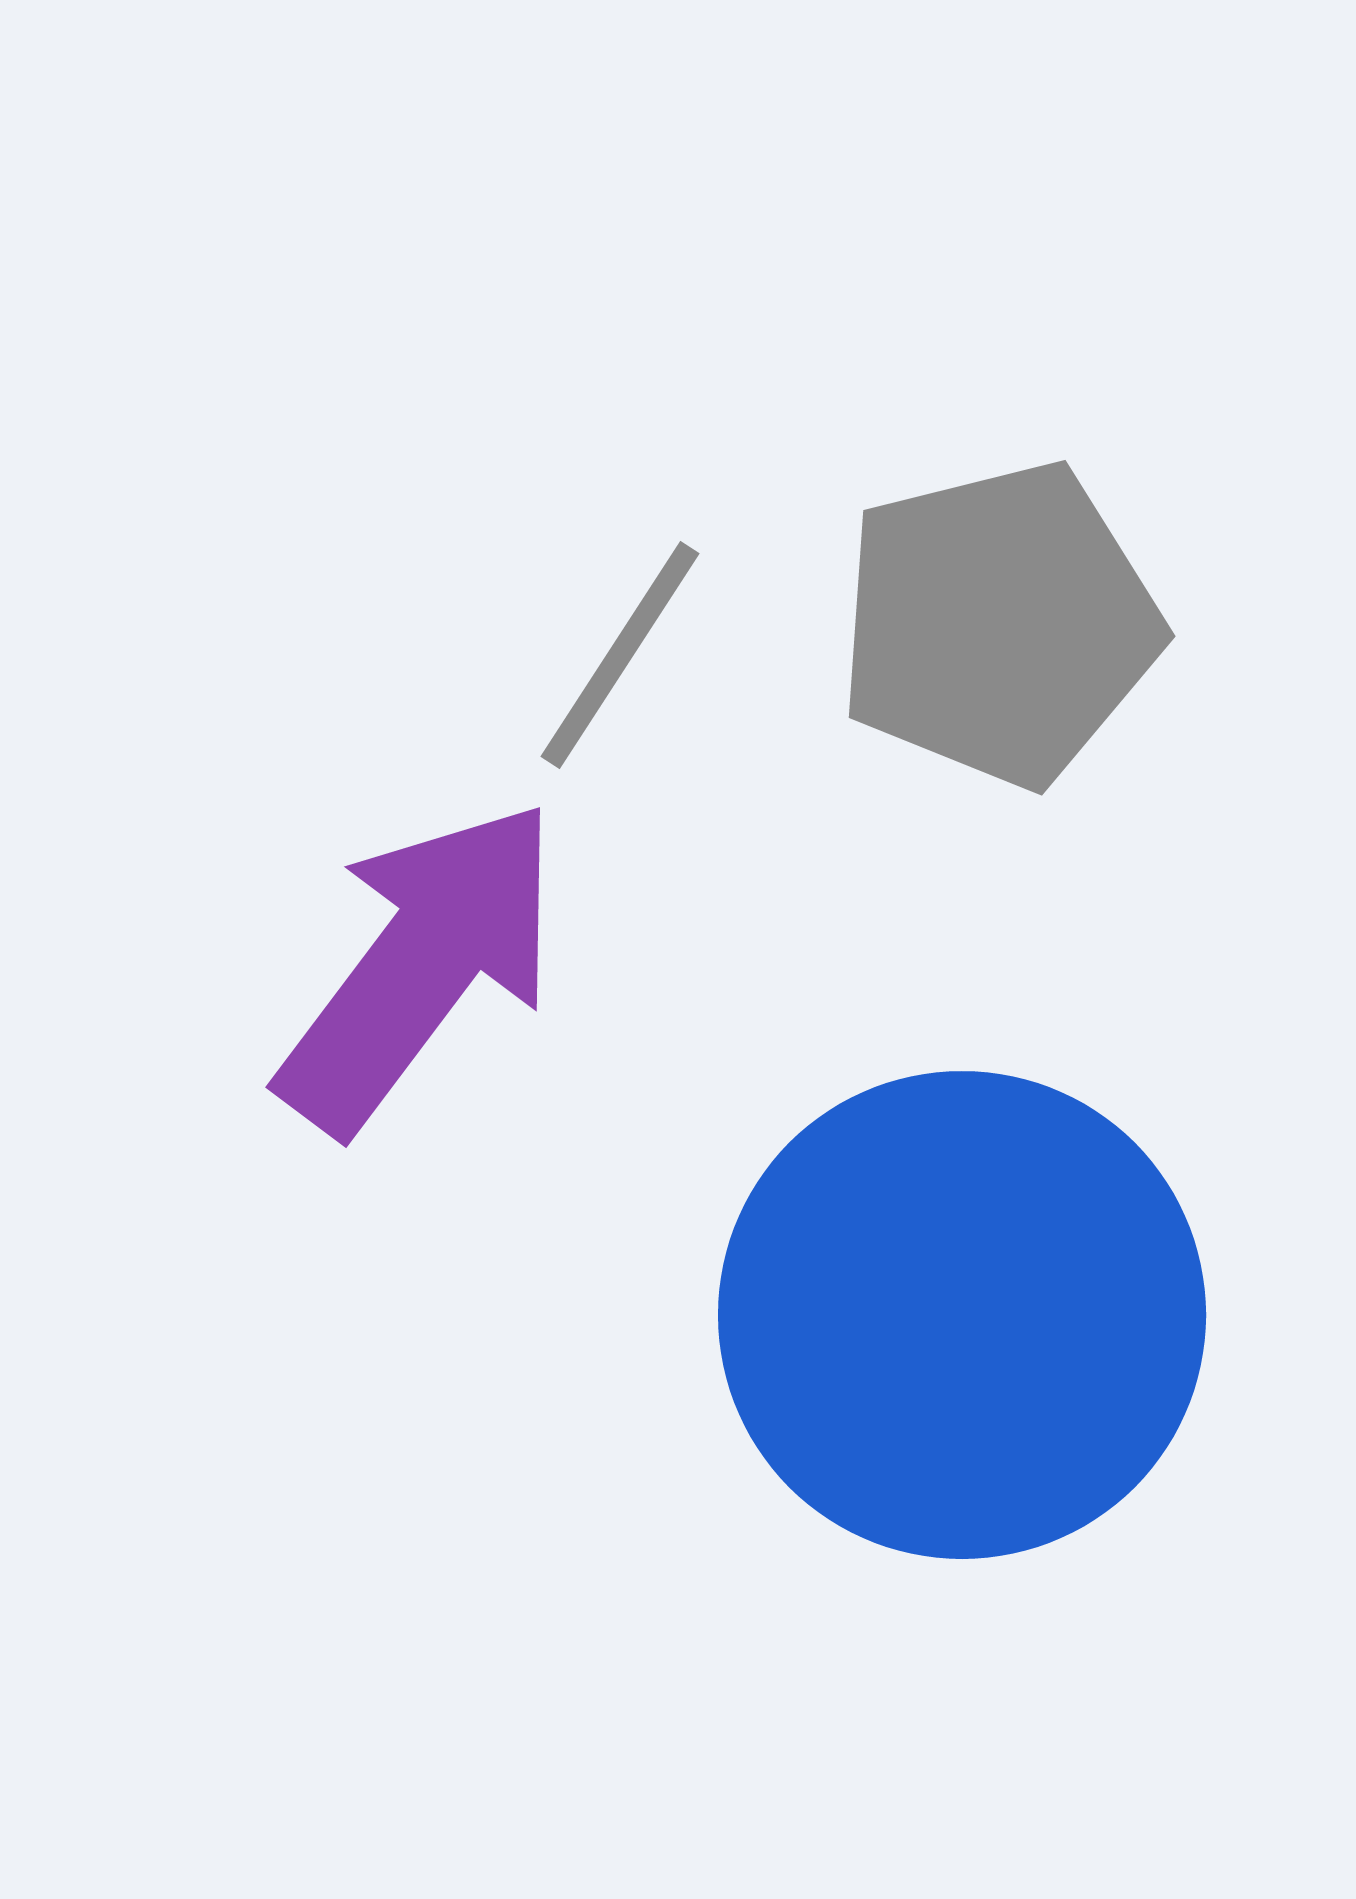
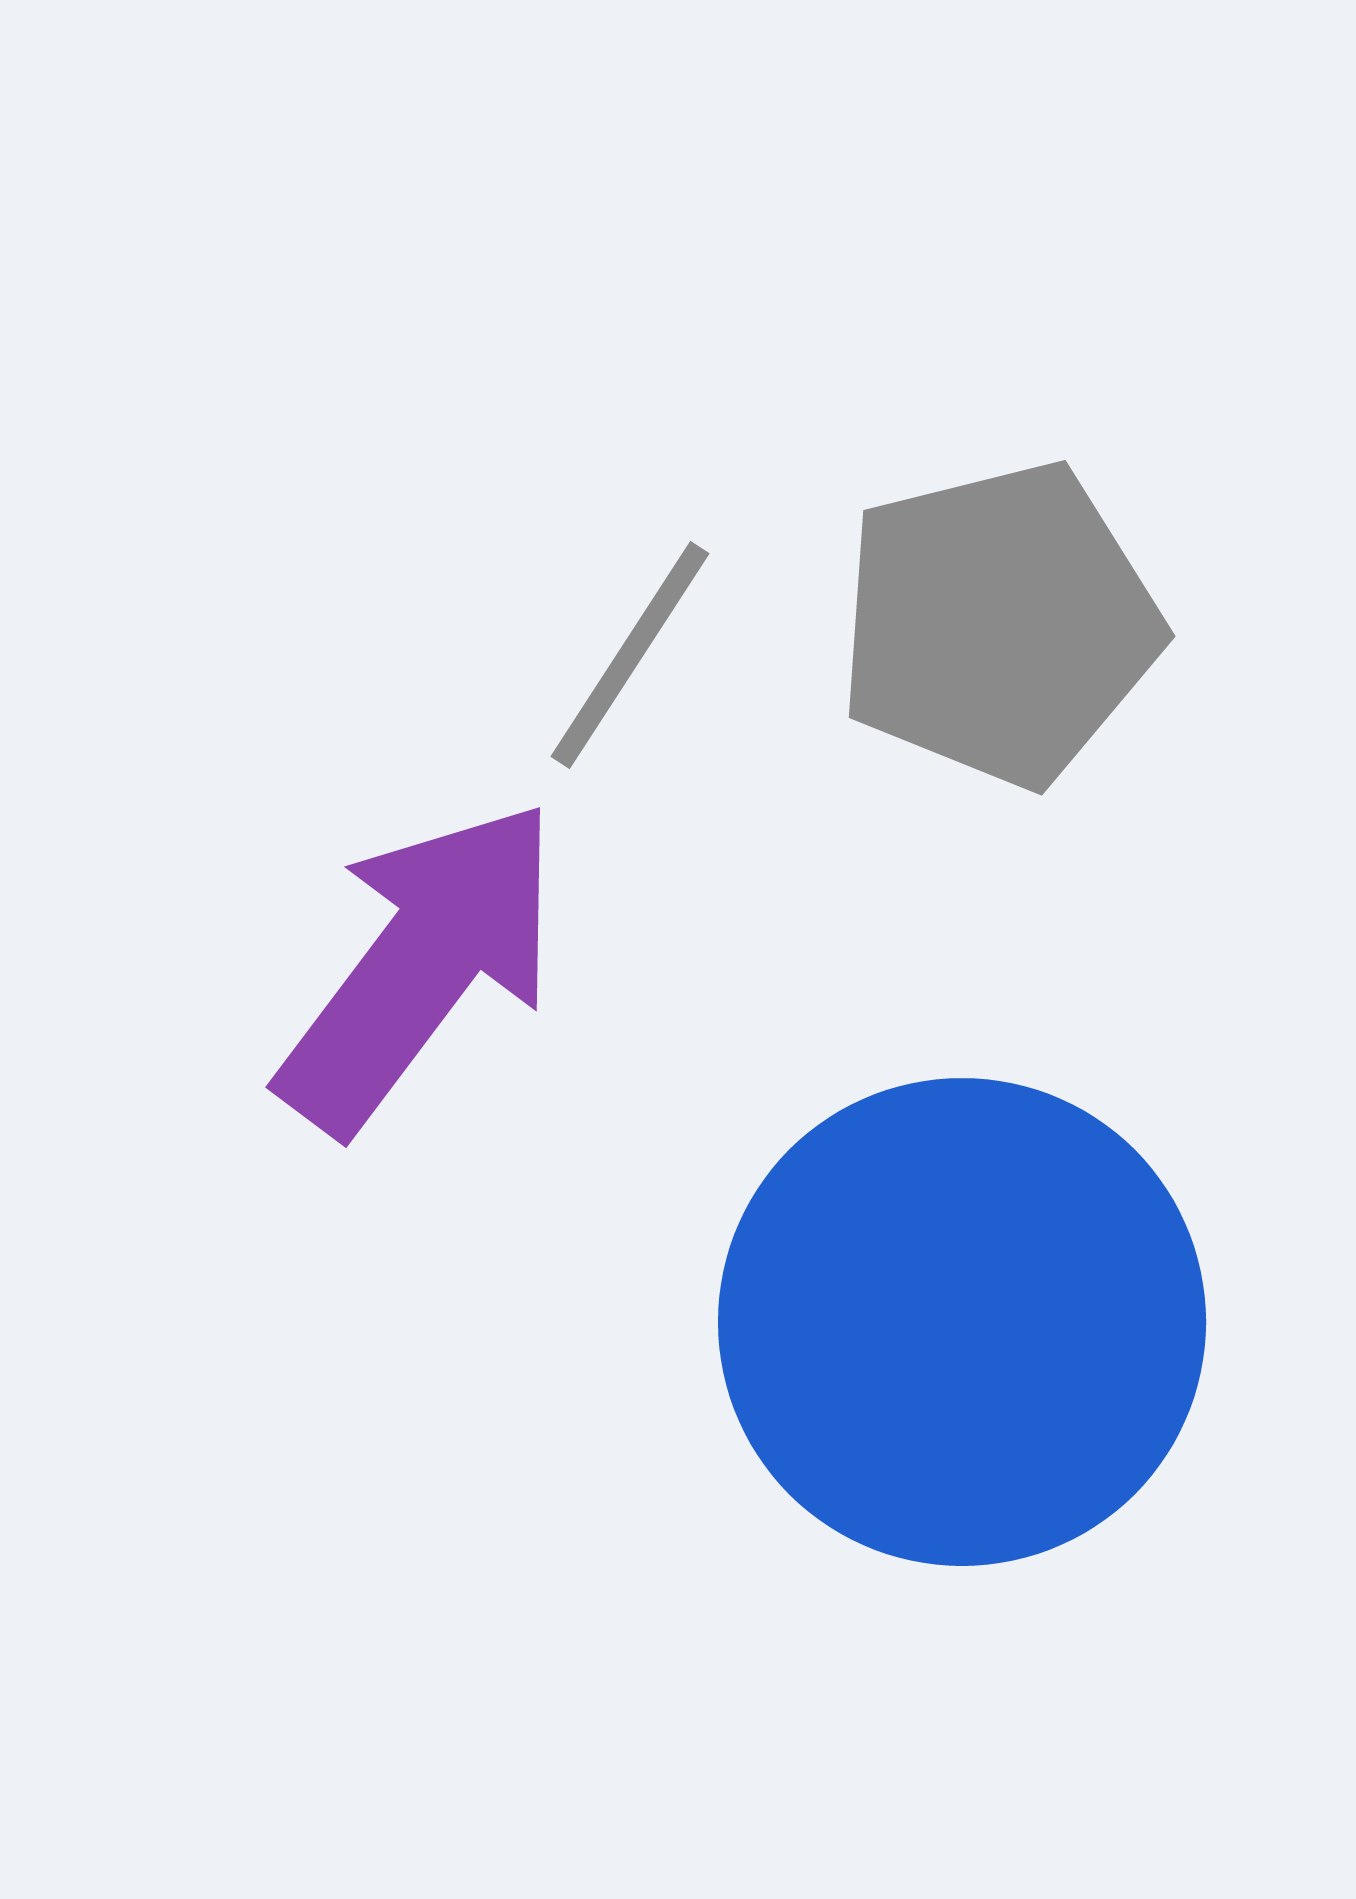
gray line: moved 10 px right
blue circle: moved 7 px down
